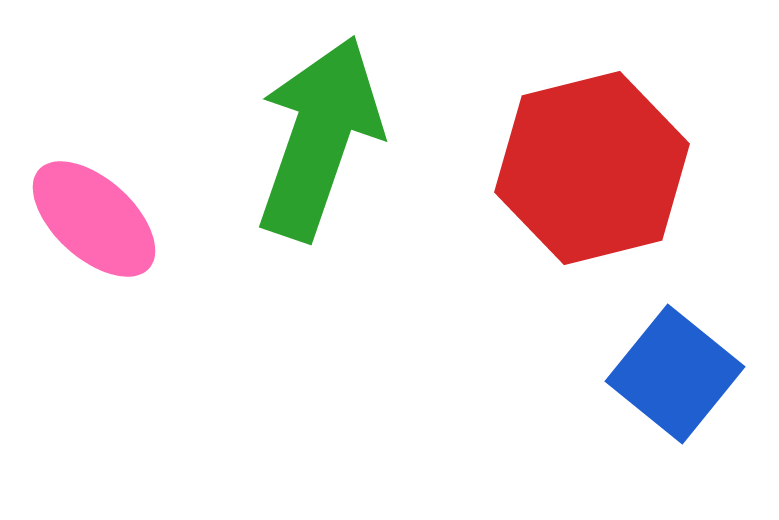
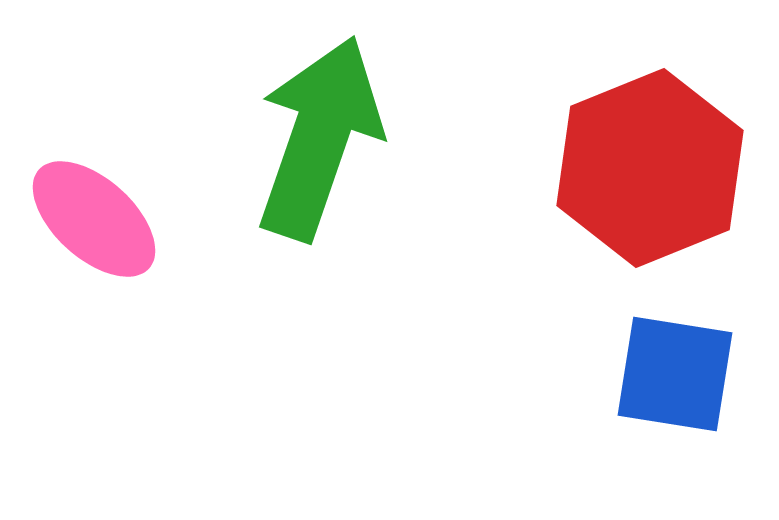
red hexagon: moved 58 px right; rotated 8 degrees counterclockwise
blue square: rotated 30 degrees counterclockwise
